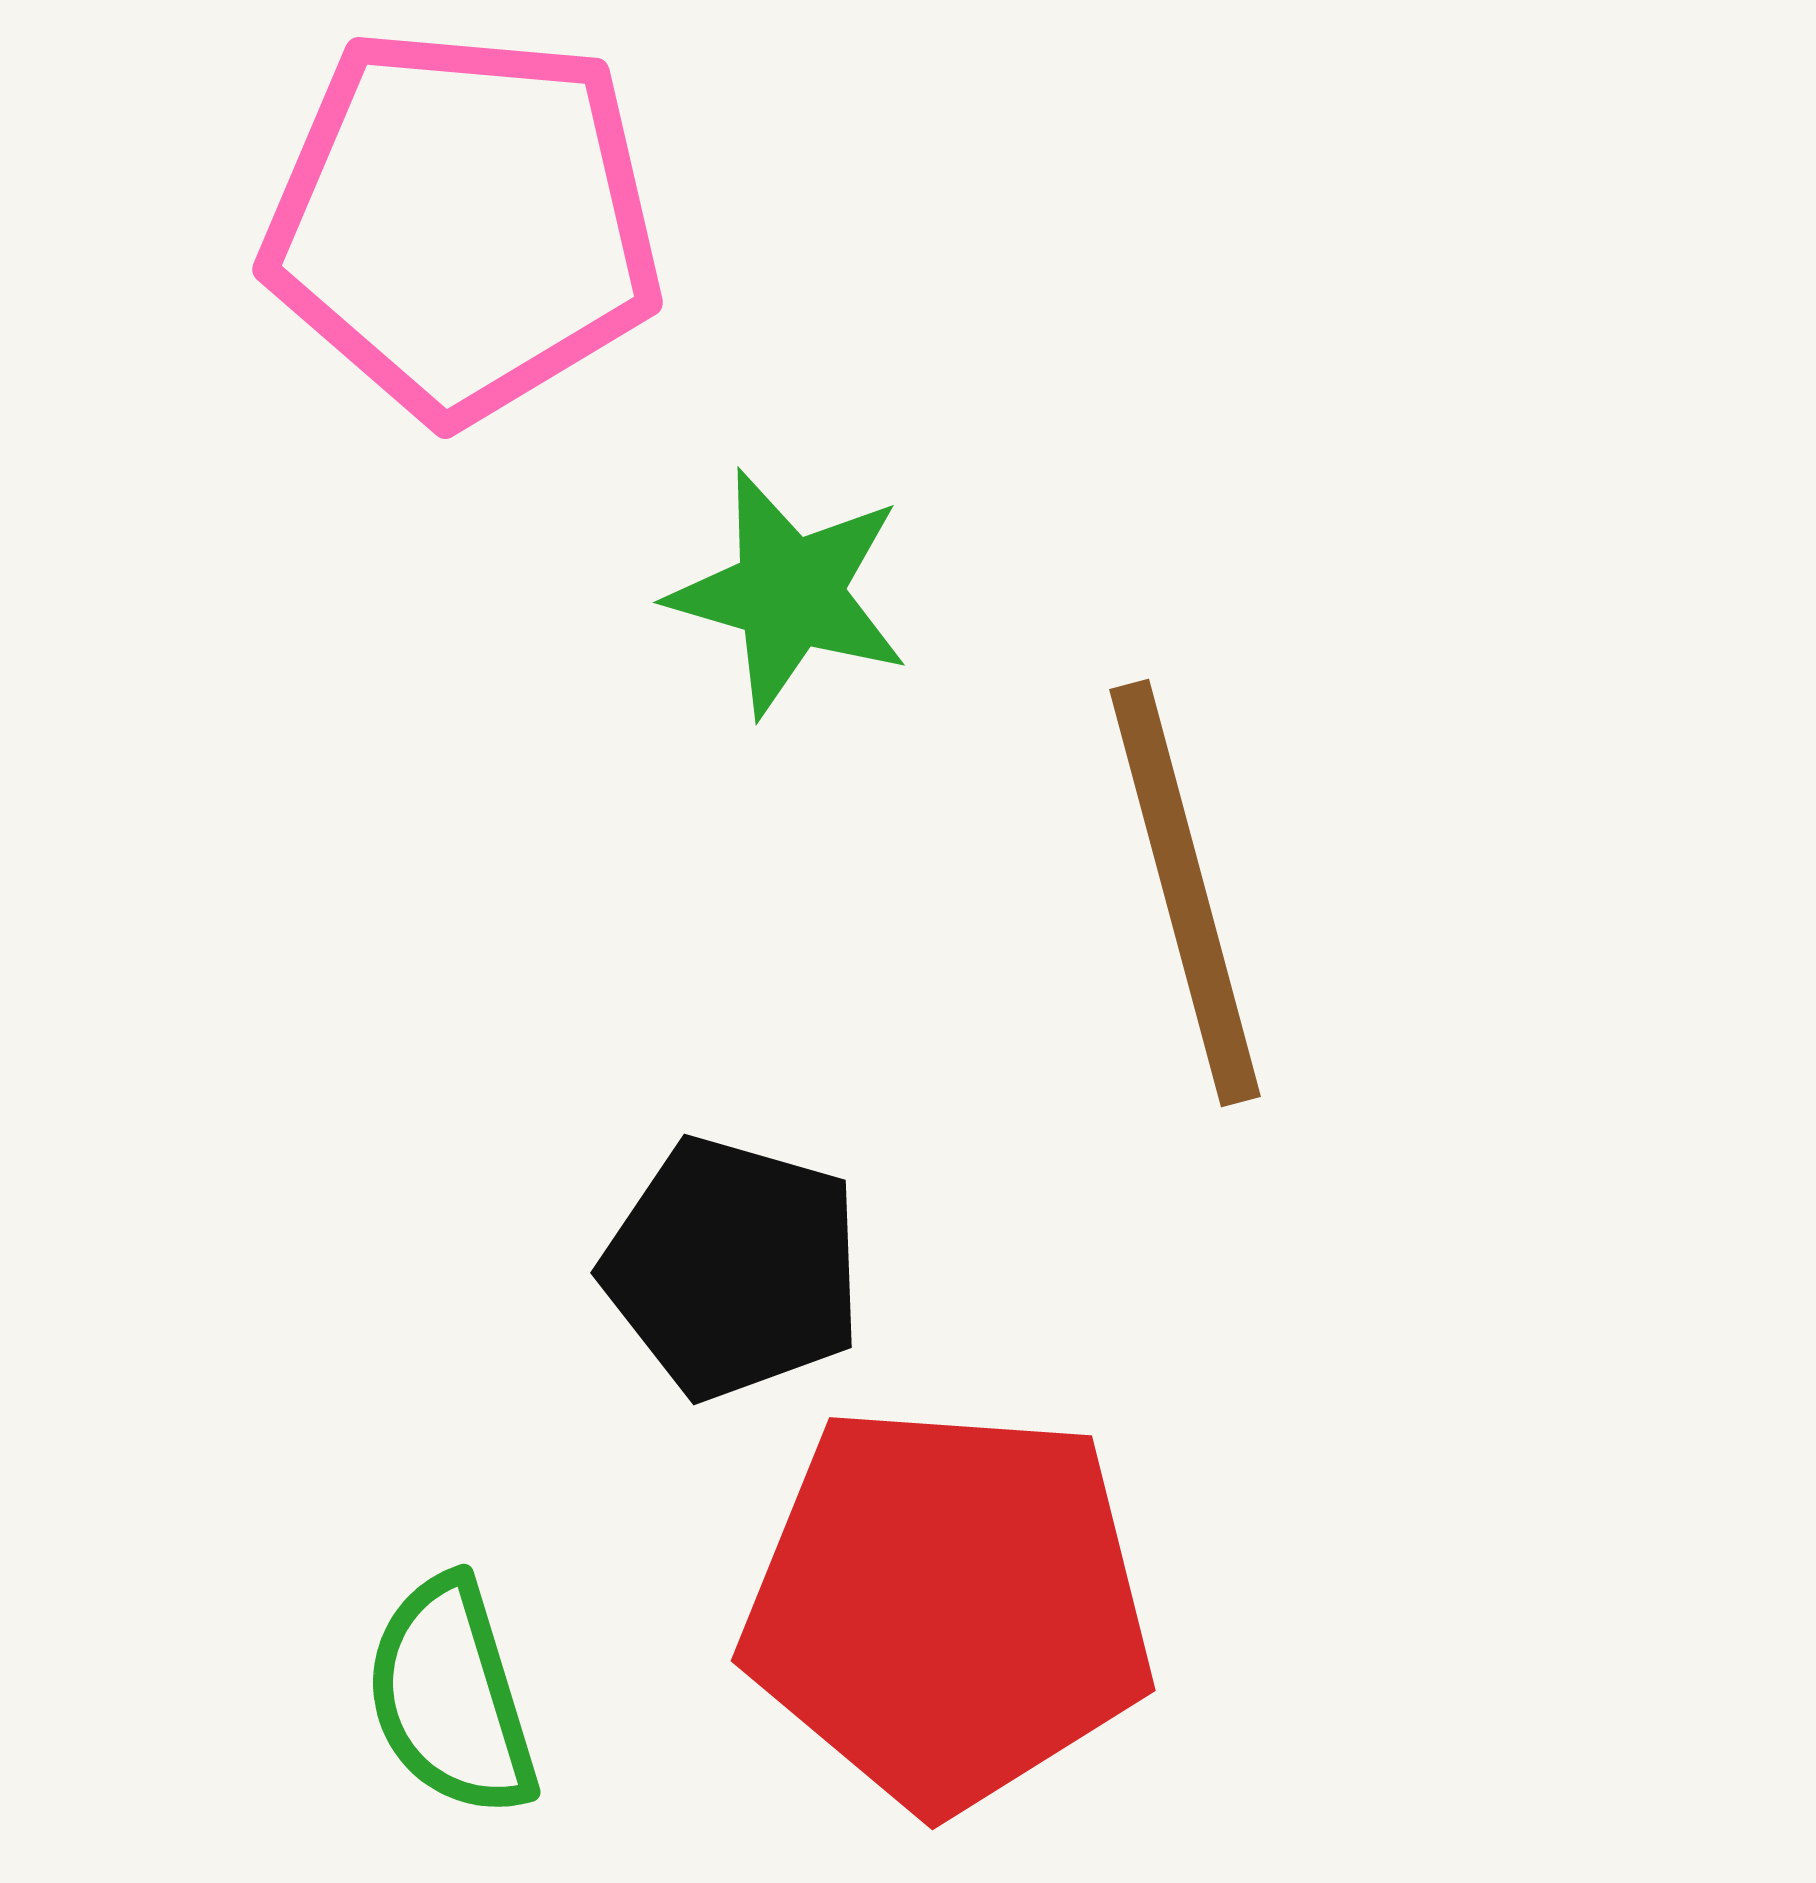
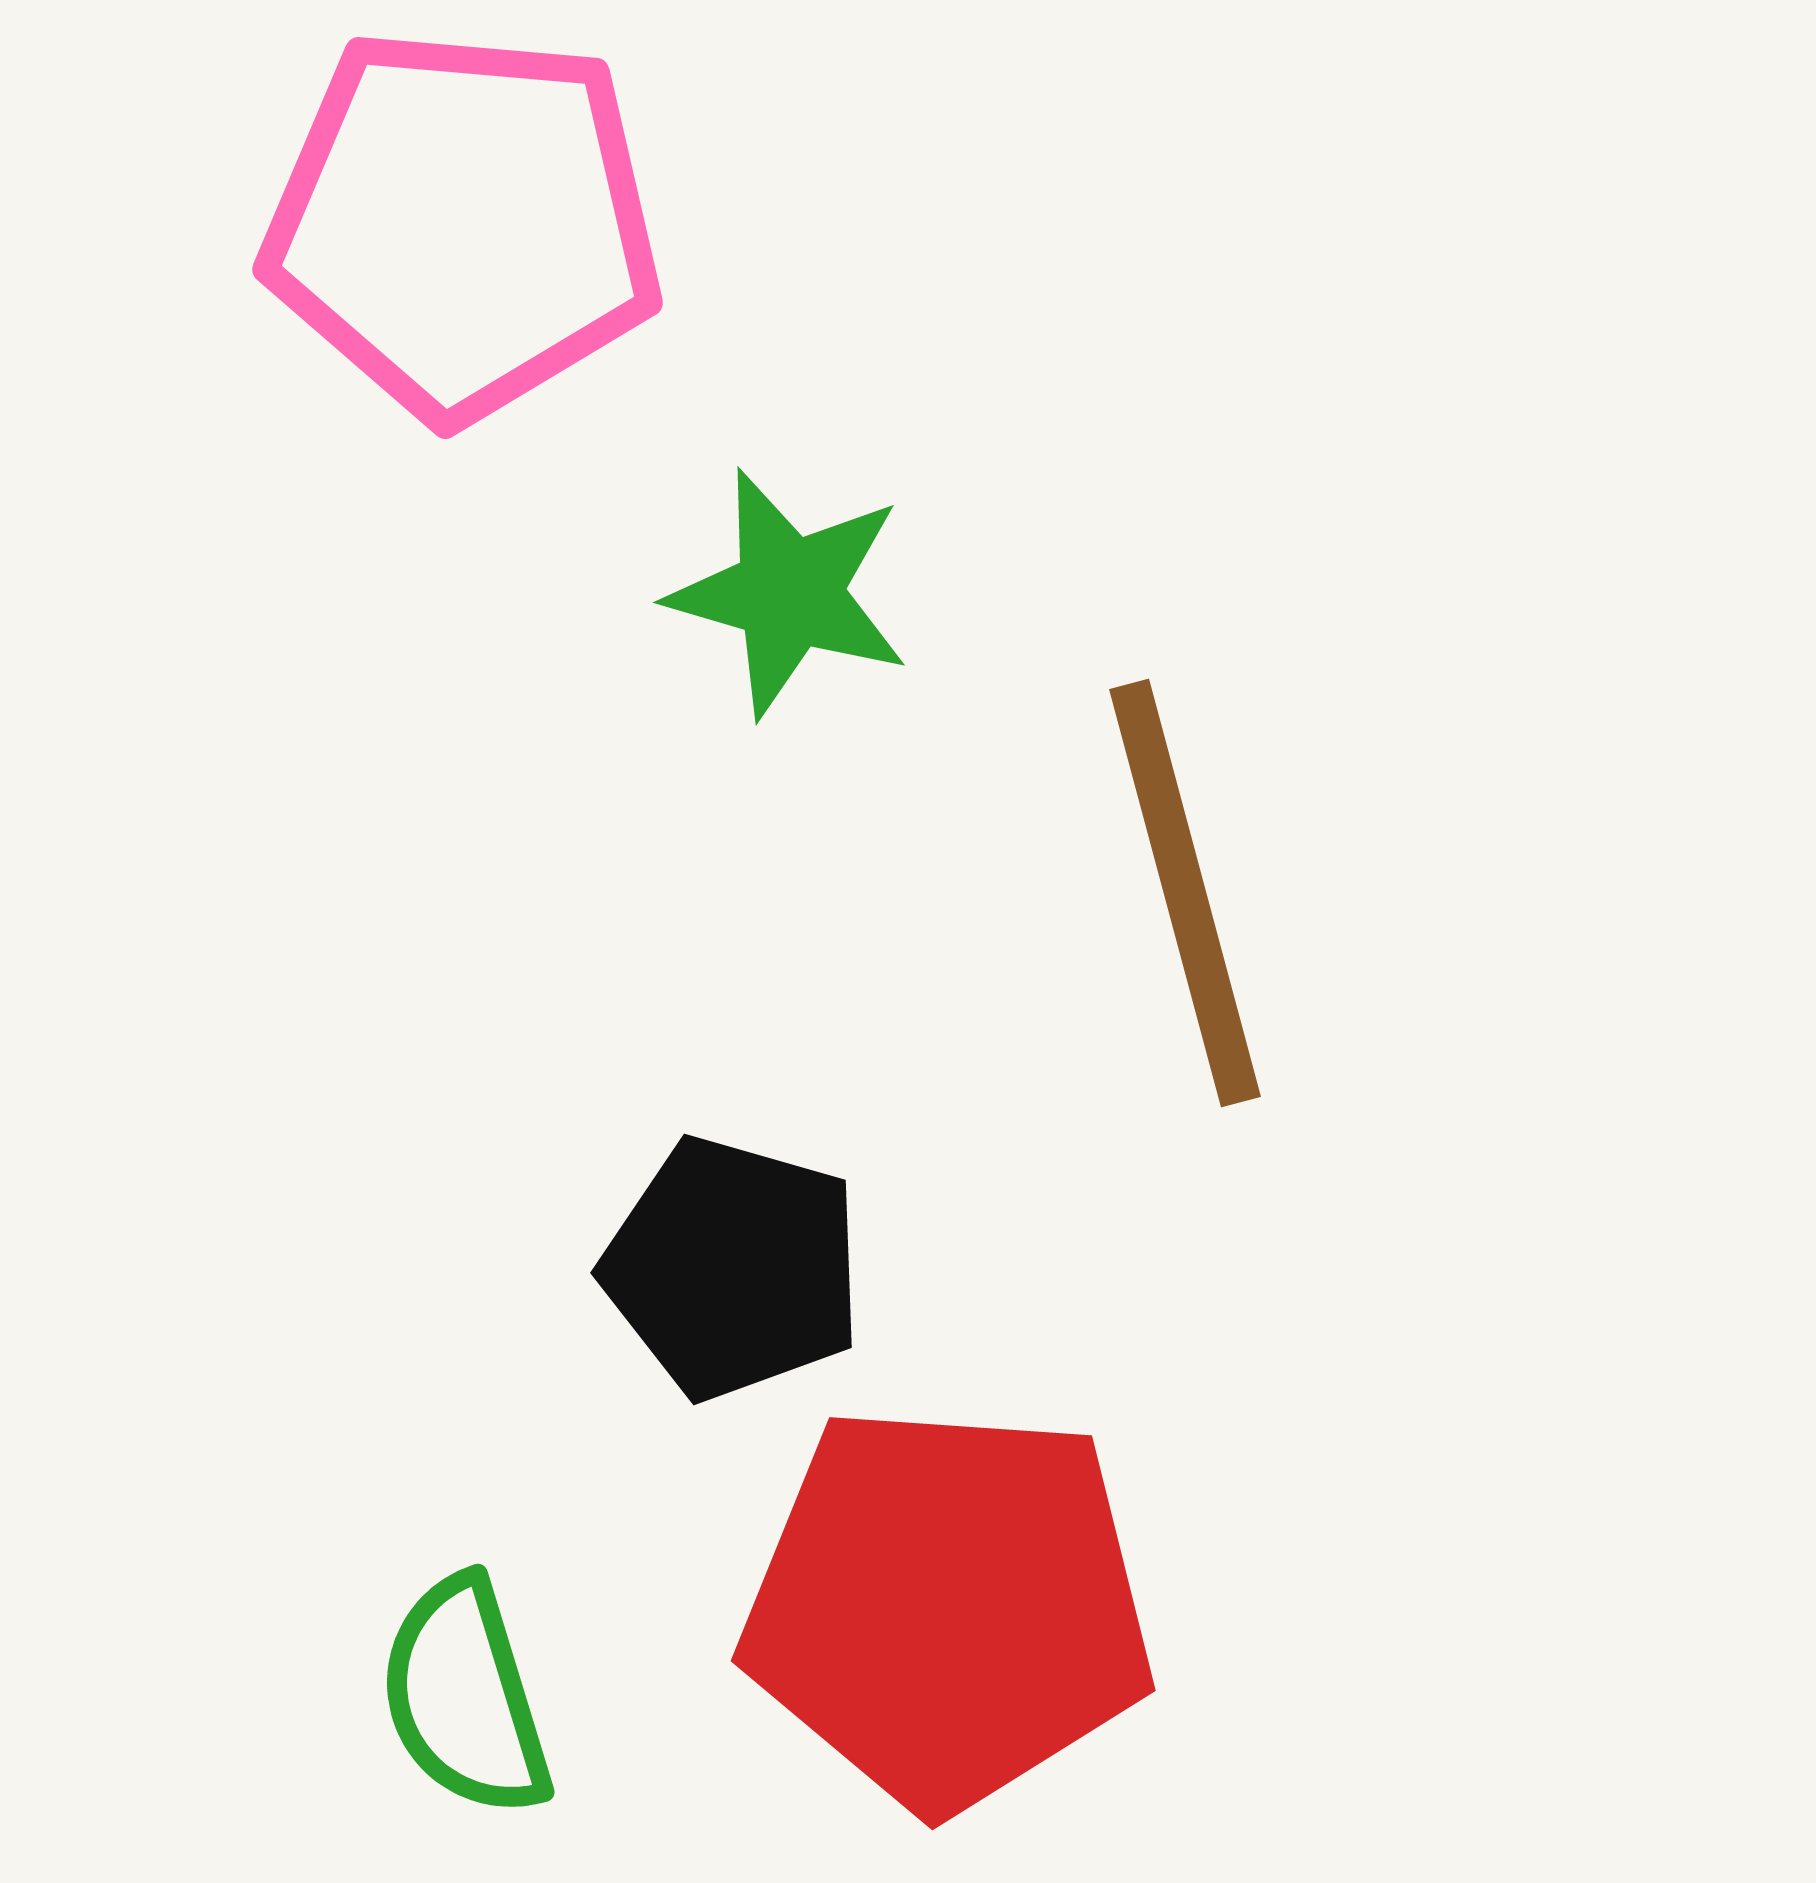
green semicircle: moved 14 px right
